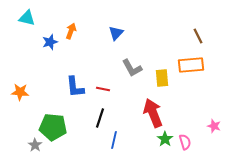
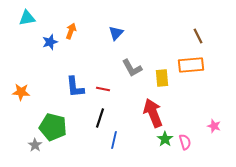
cyan triangle: rotated 24 degrees counterclockwise
orange star: moved 1 px right
green pentagon: rotated 8 degrees clockwise
